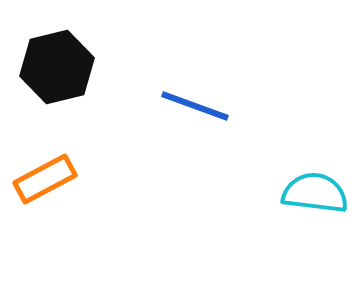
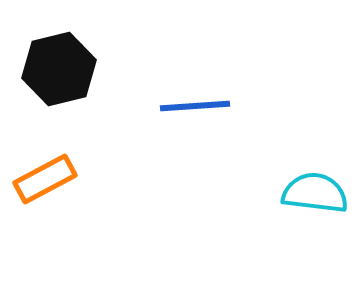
black hexagon: moved 2 px right, 2 px down
blue line: rotated 24 degrees counterclockwise
